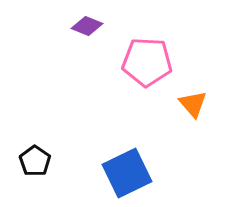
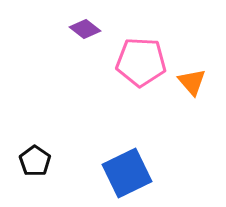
purple diamond: moved 2 px left, 3 px down; rotated 16 degrees clockwise
pink pentagon: moved 6 px left
orange triangle: moved 1 px left, 22 px up
